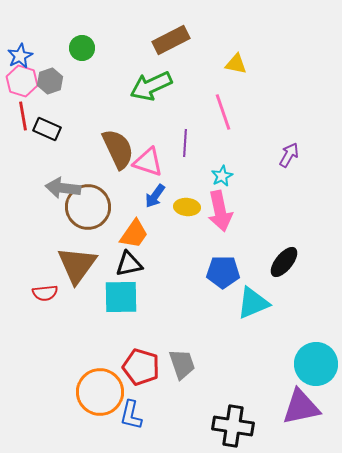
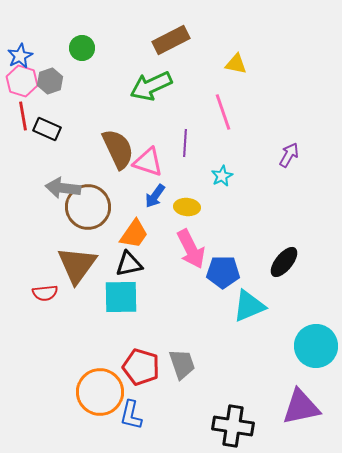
pink arrow: moved 29 px left, 38 px down; rotated 15 degrees counterclockwise
cyan triangle: moved 4 px left, 3 px down
cyan circle: moved 18 px up
